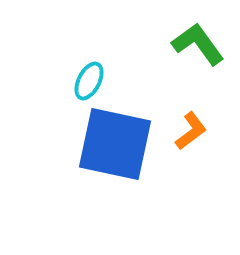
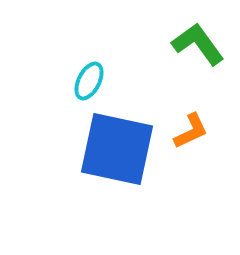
orange L-shape: rotated 12 degrees clockwise
blue square: moved 2 px right, 5 px down
